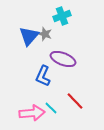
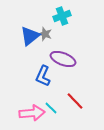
blue triangle: moved 1 px right; rotated 10 degrees clockwise
